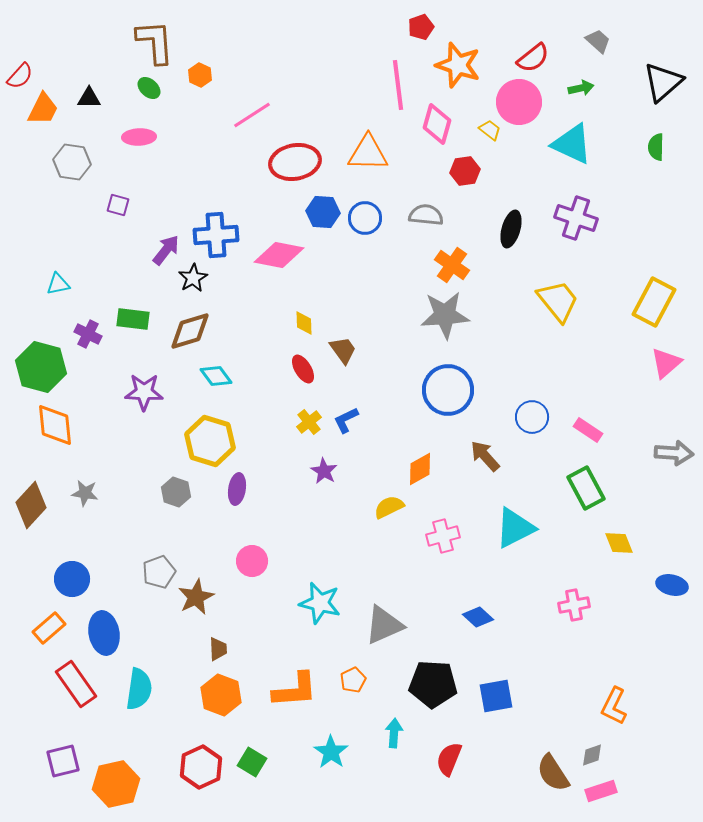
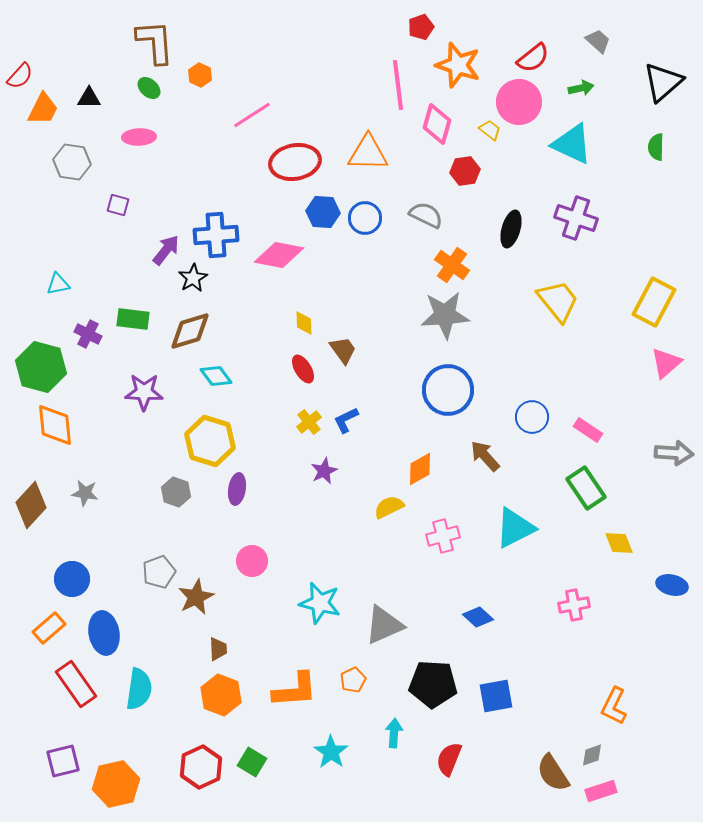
gray semicircle at (426, 215): rotated 20 degrees clockwise
purple star at (324, 471): rotated 16 degrees clockwise
green rectangle at (586, 488): rotated 6 degrees counterclockwise
